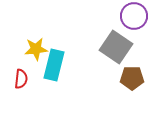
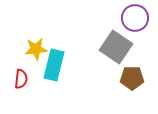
purple circle: moved 1 px right, 2 px down
